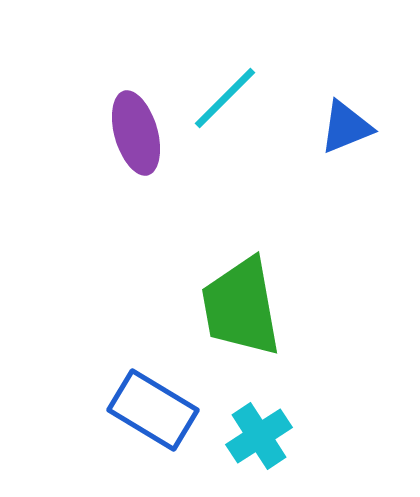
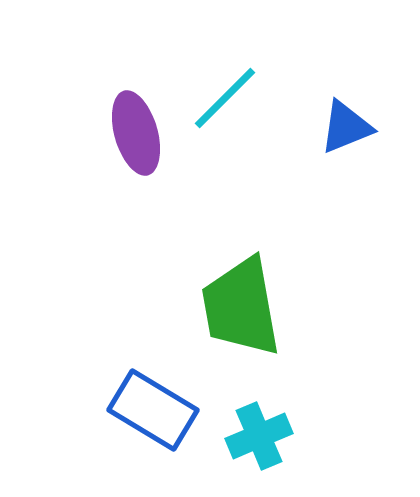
cyan cross: rotated 10 degrees clockwise
